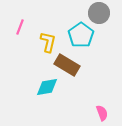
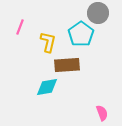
gray circle: moved 1 px left
cyan pentagon: moved 1 px up
brown rectangle: rotated 35 degrees counterclockwise
